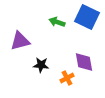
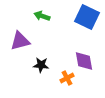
green arrow: moved 15 px left, 6 px up
purple diamond: moved 1 px up
